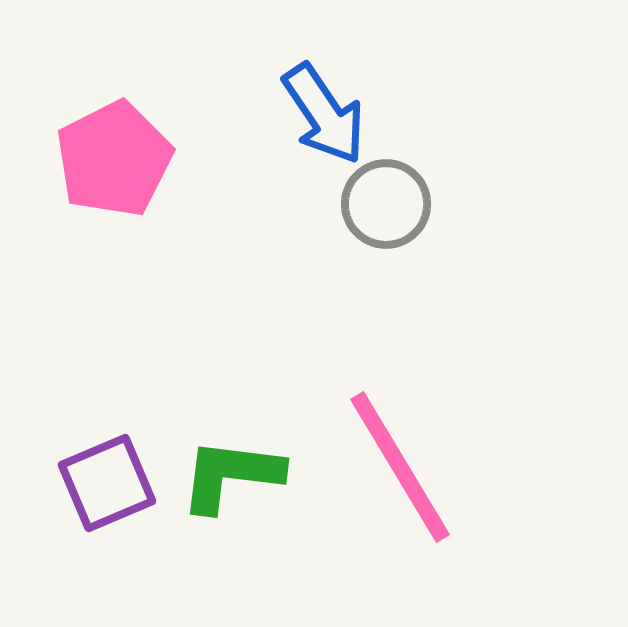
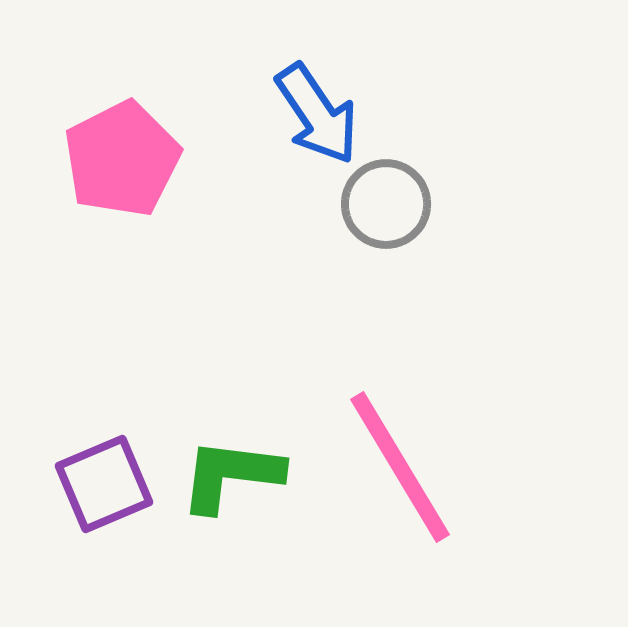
blue arrow: moved 7 px left
pink pentagon: moved 8 px right
purple square: moved 3 px left, 1 px down
